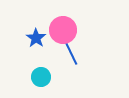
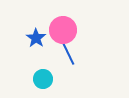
blue line: moved 3 px left
cyan circle: moved 2 px right, 2 px down
